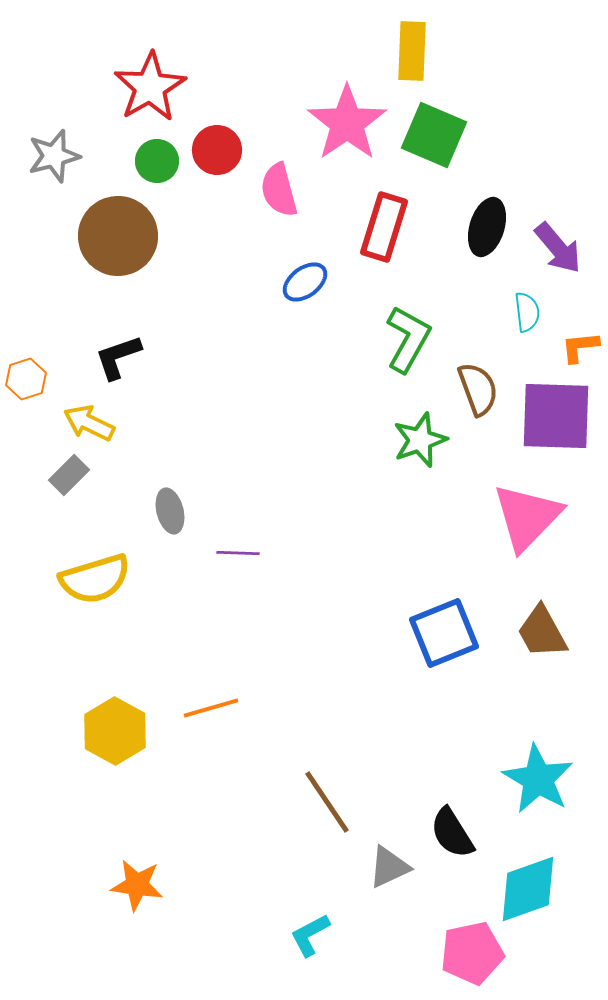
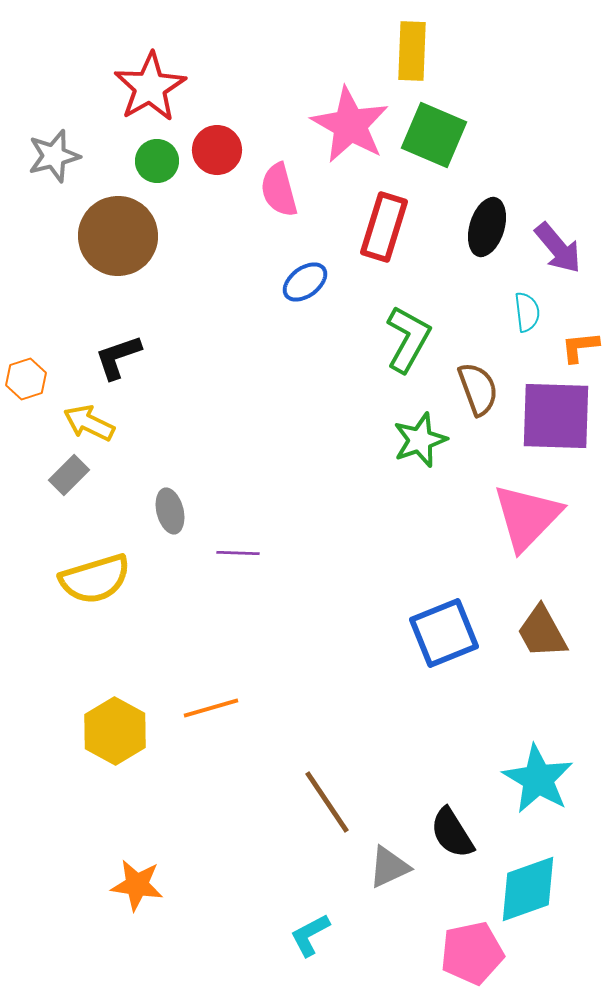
pink star: moved 3 px right, 2 px down; rotated 8 degrees counterclockwise
